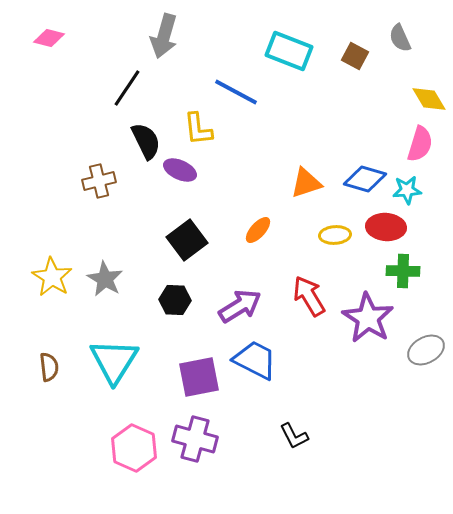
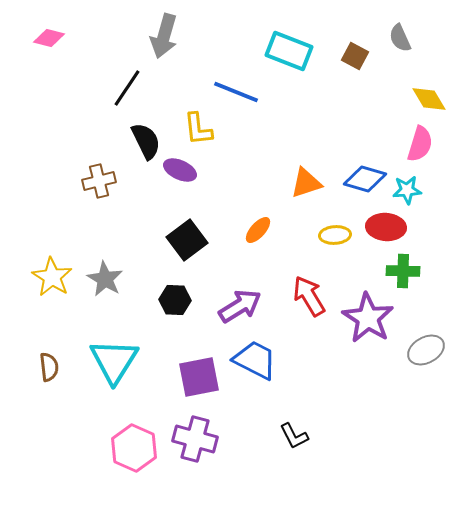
blue line: rotated 6 degrees counterclockwise
